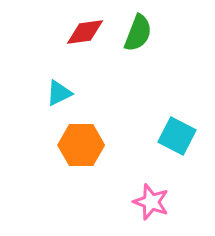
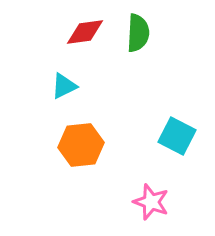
green semicircle: rotated 18 degrees counterclockwise
cyan triangle: moved 5 px right, 7 px up
orange hexagon: rotated 6 degrees counterclockwise
